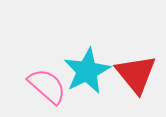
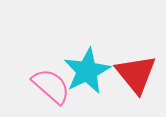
pink semicircle: moved 4 px right
